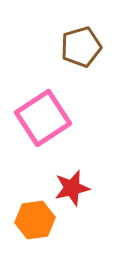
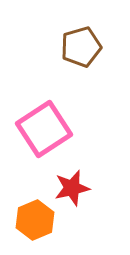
pink square: moved 1 px right, 11 px down
orange hexagon: rotated 15 degrees counterclockwise
